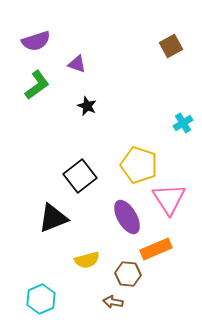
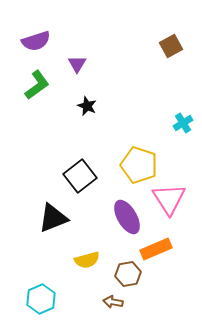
purple triangle: rotated 42 degrees clockwise
brown hexagon: rotated 15 degrees counterclockwise
